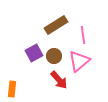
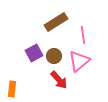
brown rectangle: moved 3 px up
